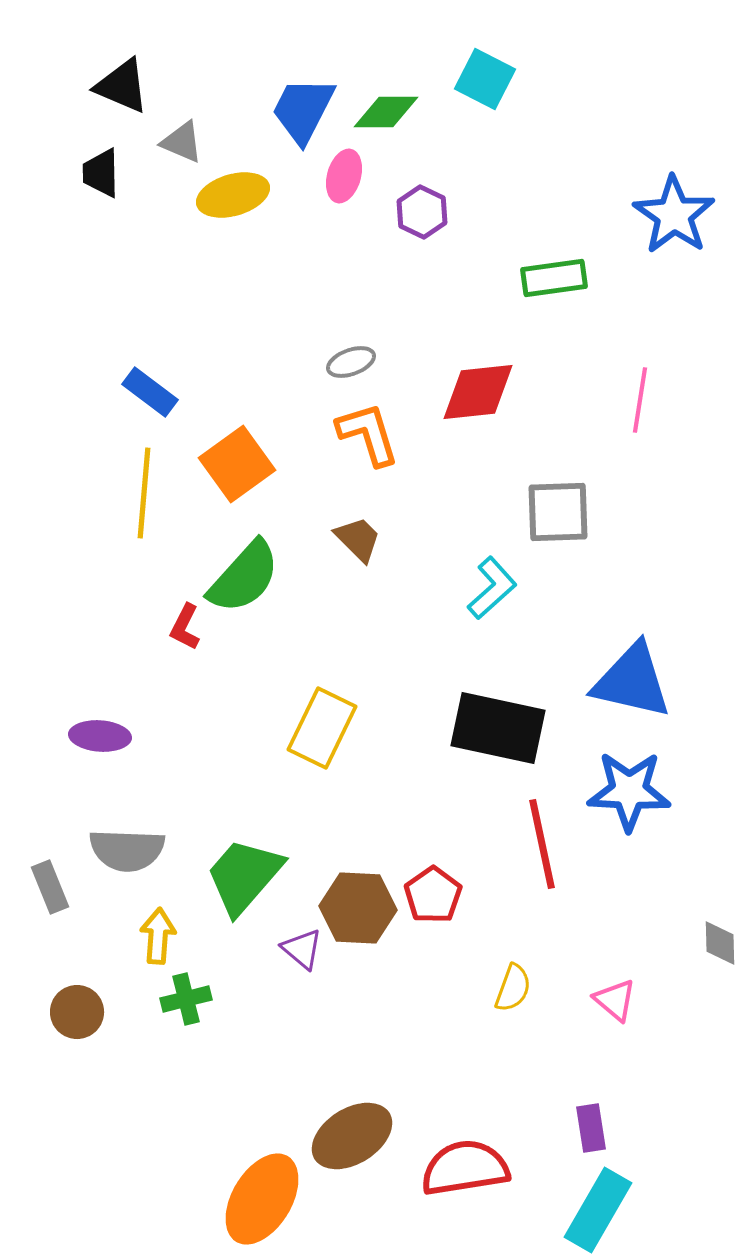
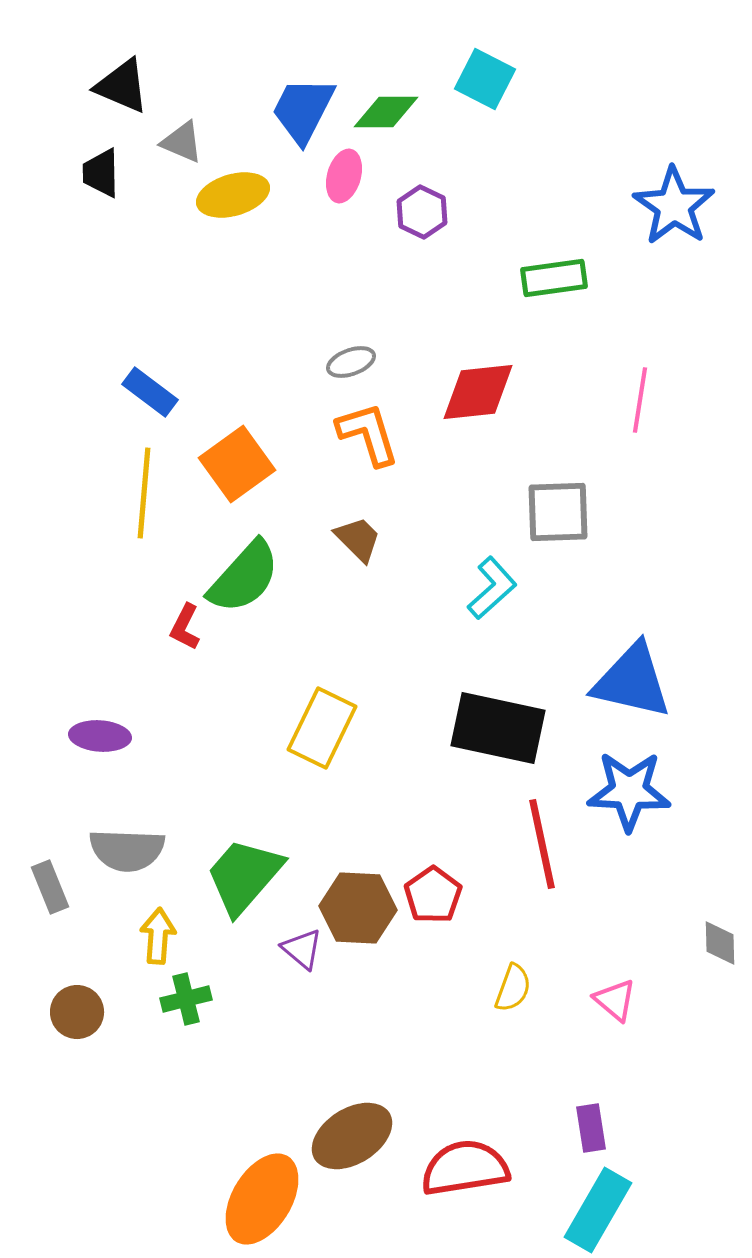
blue star at (674, 215): moved 9 px up
